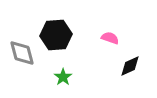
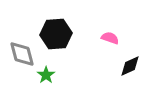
black hexagon: moved 1 px up
gray diamond: moved 1 px down
green star: moved 17 px left, 2 px up
